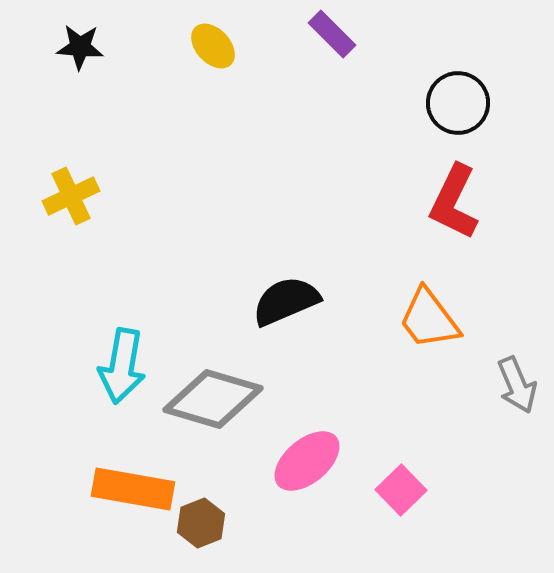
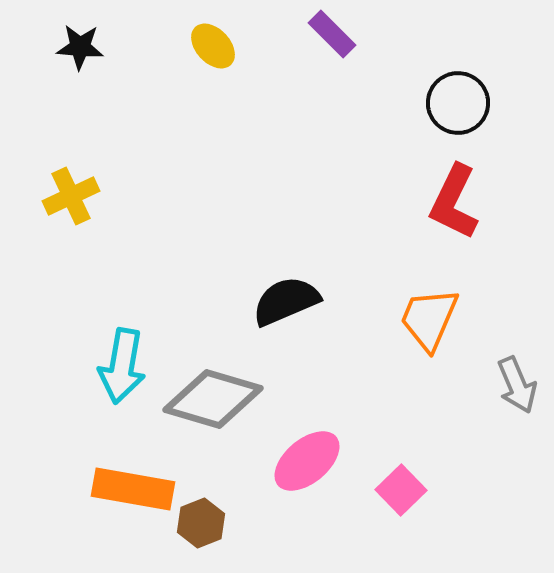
orange trapezoid: rotated 60 degrees clockwise
